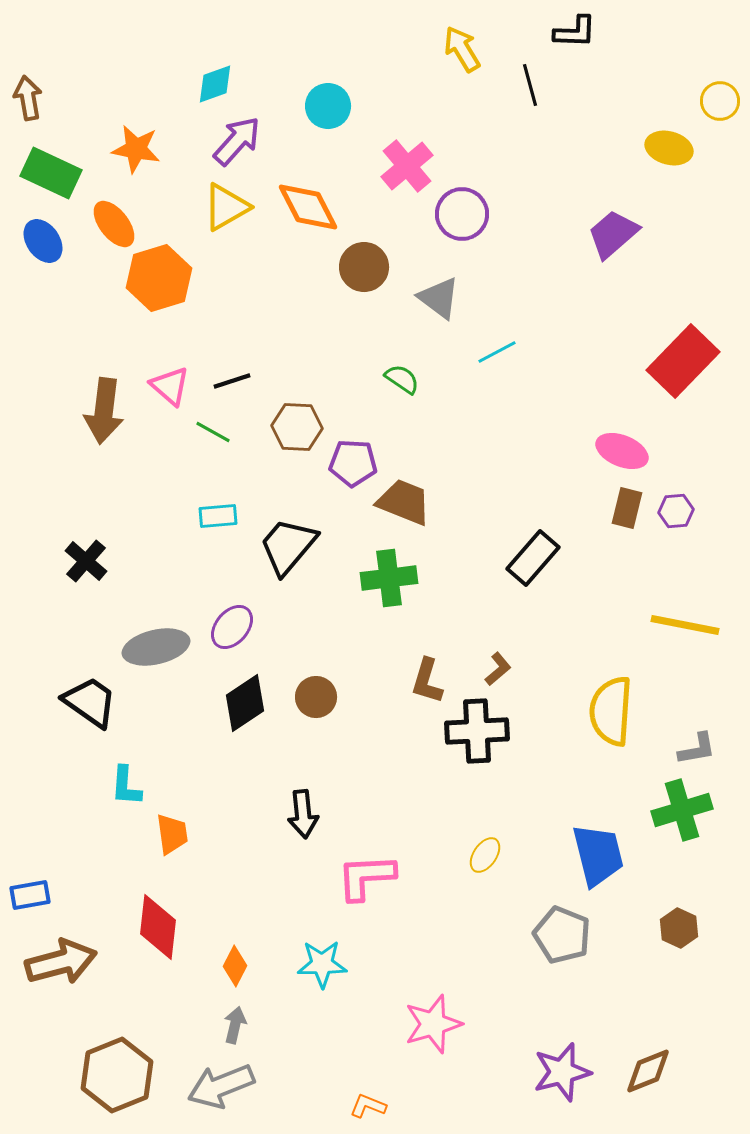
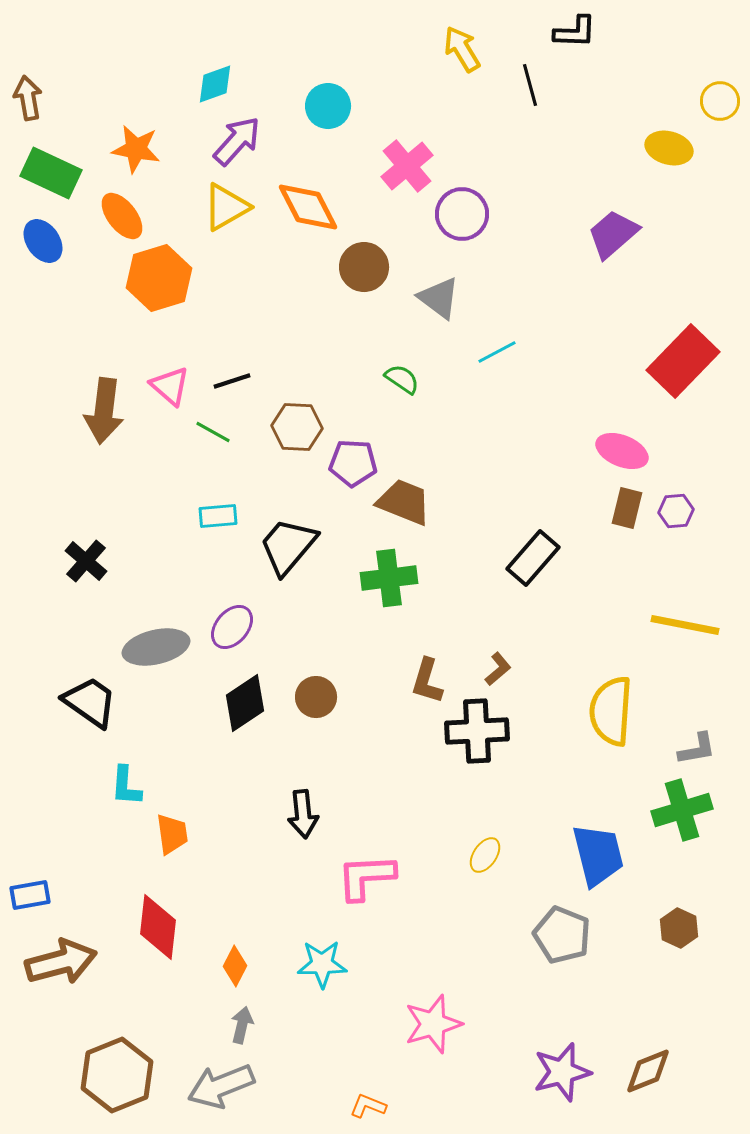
orange ellipse at (114, 224): moved 8 px right, 8 px up
gray arrow at (235, 1025): moved 7 px right
